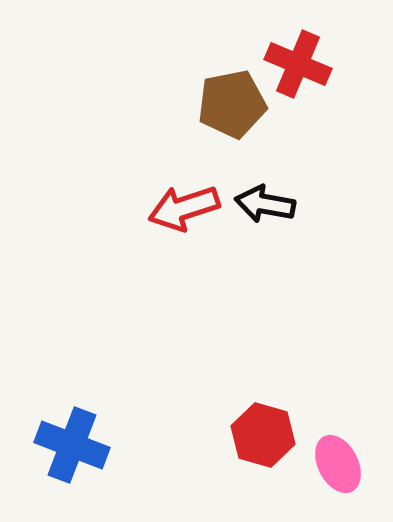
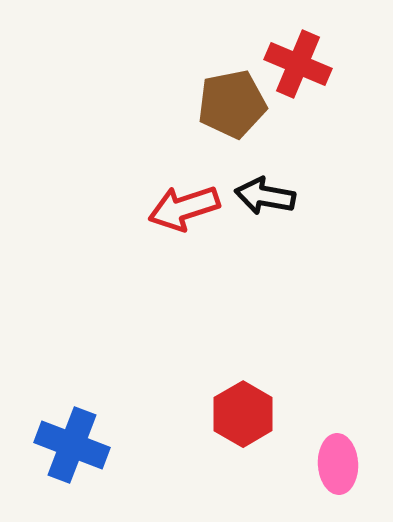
black arrow: moved 8 px up
red hexagon: moved 20 px left, 21 px up; rotated 14 degrees clockwise
pink ellipse: rotated 24 degrees clockwise
